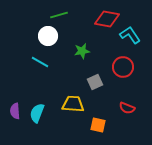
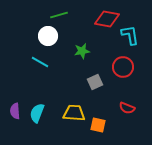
cyan L-shape: rotated 25 degrees clockwise
yellow trapezoid: moved 1 px right, 9 px down
